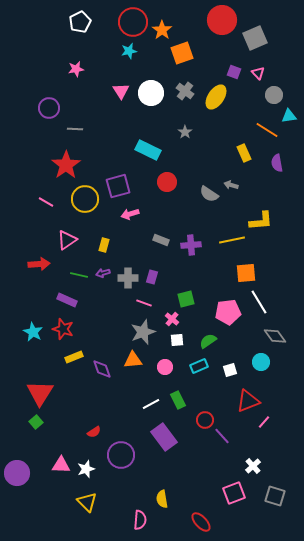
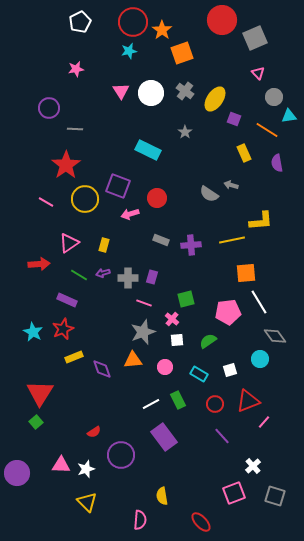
purple square at (234, 72): moved 47 px down
gray circle at (274, 95): moved 2 px down
yellow ellipse at (216, 97): moved 1 px left, 2 px down
red circle at (167, 182): moved 10 px left, 16 px down
purple square at (118, 186): rotated 35 degrees clockwise
pink triangle at (67, 240): moved 2 px right, 3 px down
green line at (79, 275): rotated 18 degrees clockwise
red star at (63, 329): rotated 30 degrees clockwise
cyan circle at (261, 362): moved 1 px left, 3 px up
cyan rectangle at (199, 366): moved 8 px down; rotated 54 degrees clockwise
red circle at (205, 420): moved 10 px right, 16 px up
yellow semicircle at (162, 499): moved 3 px up
